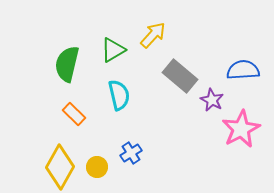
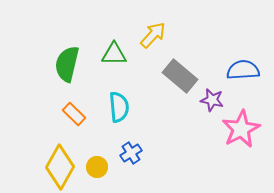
green triangle: moved 1 px right, 4 px down; rotated 32 degrees clockwise
cyan semicircle: moved 12 px down; rotated 8 degrees clockwise
purple star: rotated 15 degrees counterclockwise
